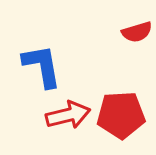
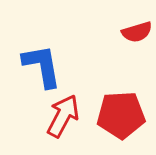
red arrow: moved 5 px left, 1 px down; rotated 48 degrees counterclockwise
